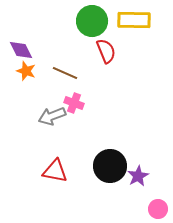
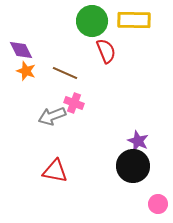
black circle: moved 23 px right
purple star: moved 35 px up; rotated 20 degrees counterclockwise
pink circle: moved 5 px up
